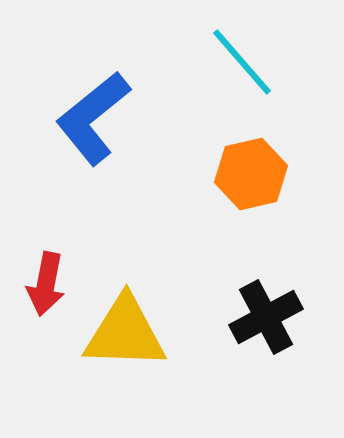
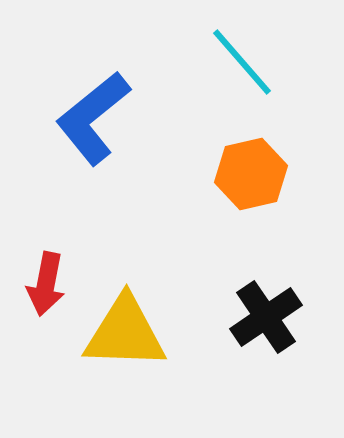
black cross: rotated 6 degrees counterclockwise
